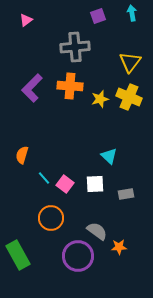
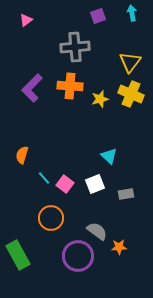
yellow cross: moved 2 px right, 3 px up
white square: rotated 18 degrees counterclockwise
